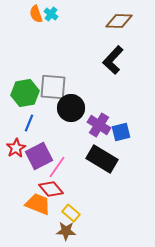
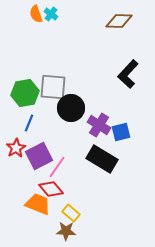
black L-shape: moved 15 px right, 14 px down
